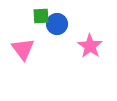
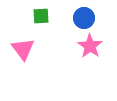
blue circle: moved 27 px right, 6 px up
